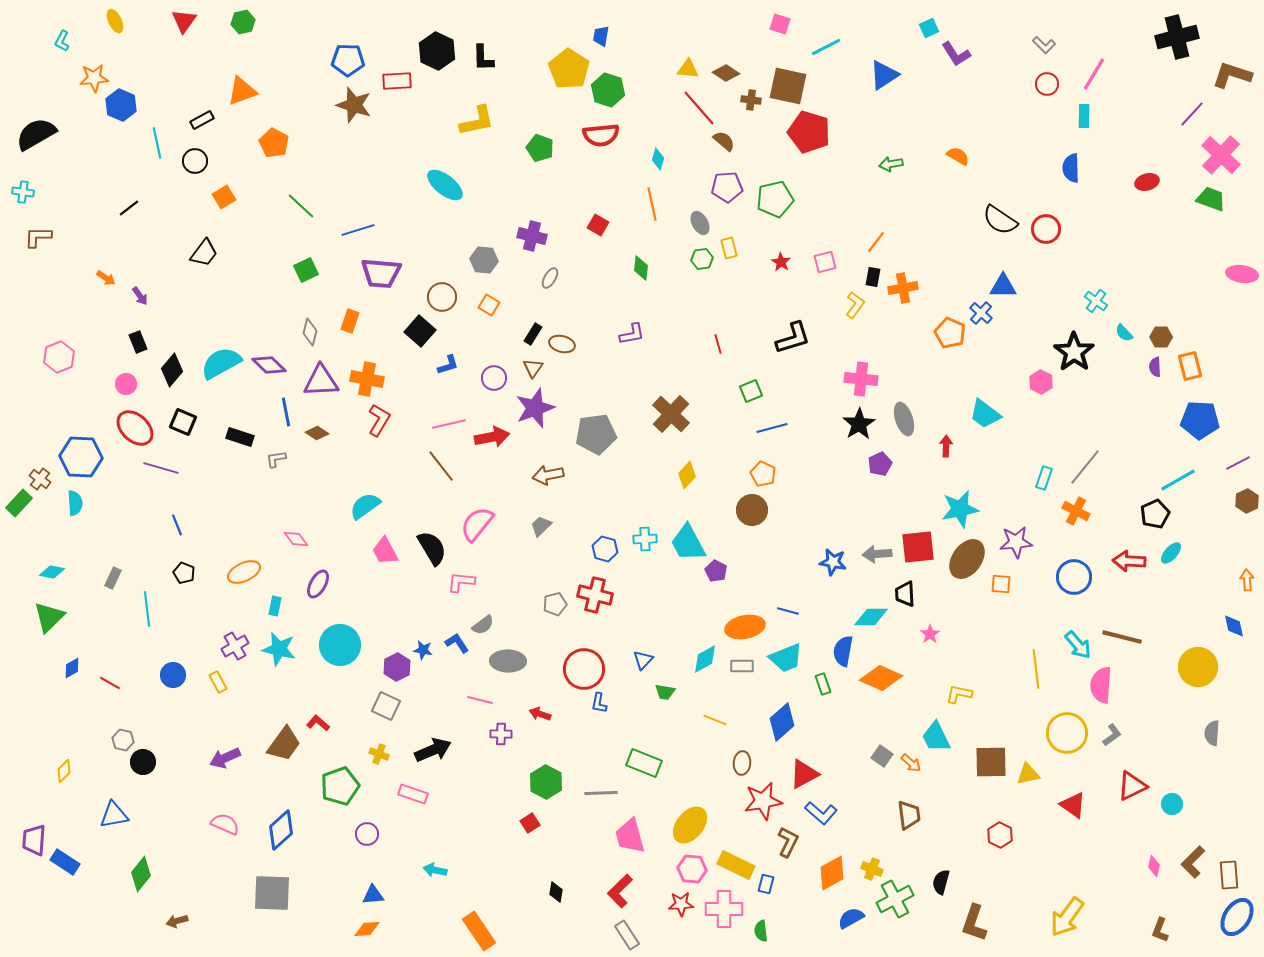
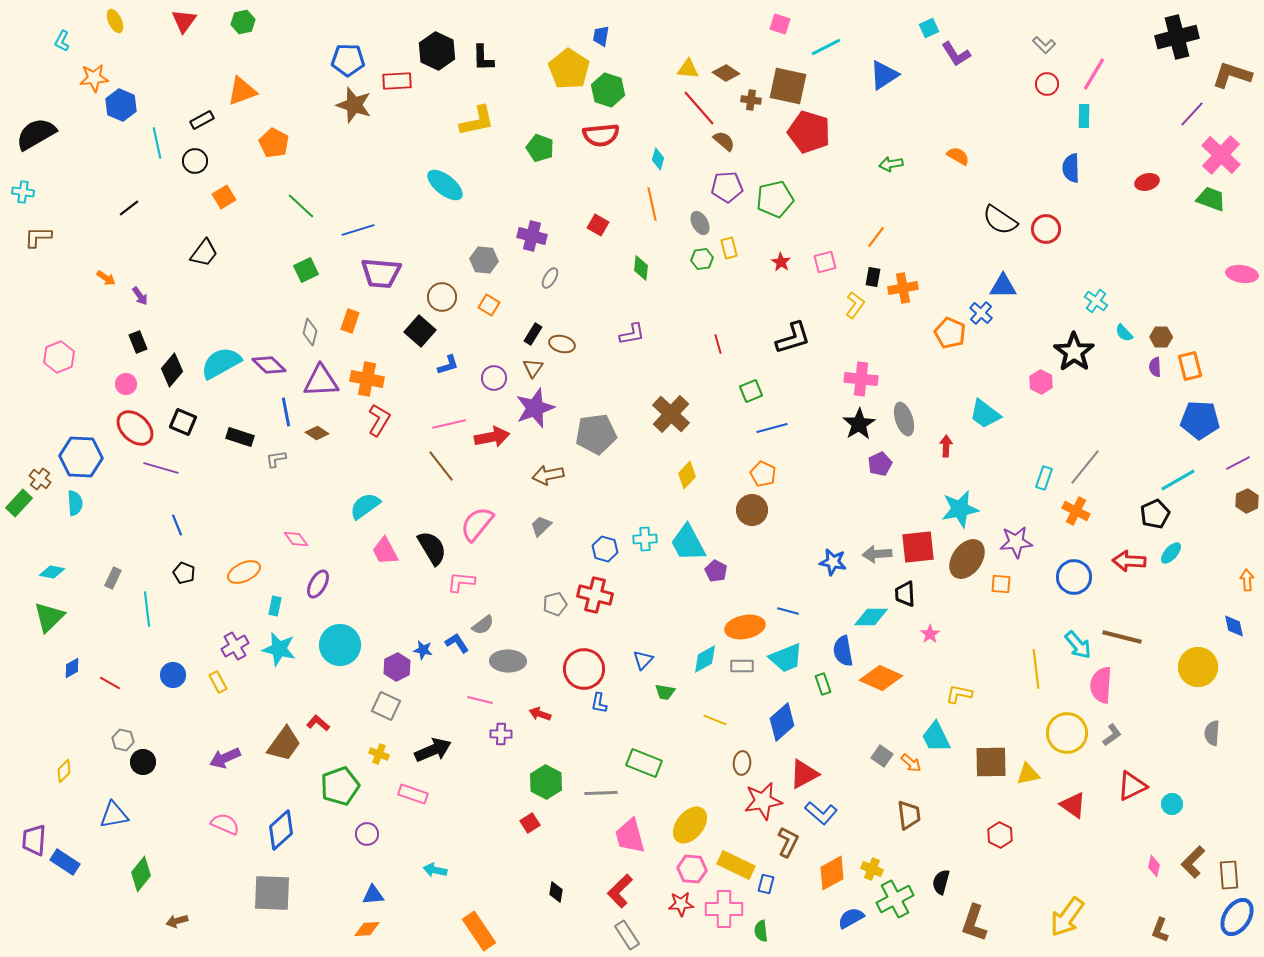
orange line at (876, 242): moved 5 px up
blue semicircle at (843, 651): rotated 20 degrees counterclockwise
